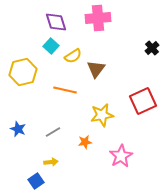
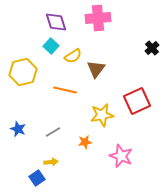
red square: moved 6 px left
pink star: rotated 20 degrees counterclockwise
blue square: moved 1 px right, 3 px up
